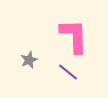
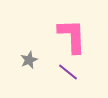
pink L-shape: moved 2 px left
